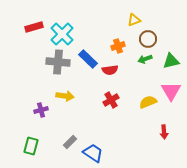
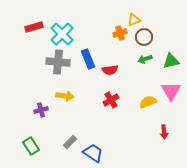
brown circle: moved 4 px left, 2 px up
orange cross: moved 2 px right, 13 px up
blue rectangle: rotated 24 degrees clockwise
green rectangle: rotated 48 degrees counterclockwise
